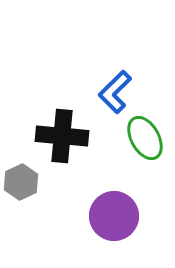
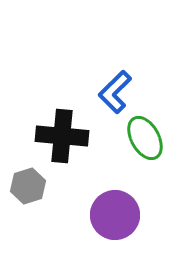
gray hexagon: moved 7 px right, 4 px down; rotated 8 degrees clockwise
purple circle: moved 1 px right, 1 px up
